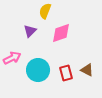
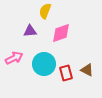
purple triangle: rotated 40 degrees clockwise
pink arrow: moved 2 px right
cyan circle: moved 6 px right, 6 px up
